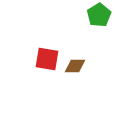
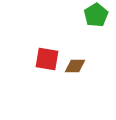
green pentagon: moved 3 px left
